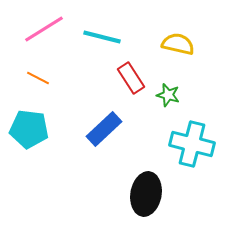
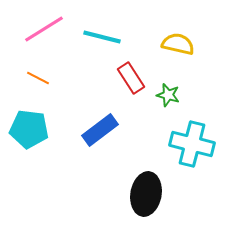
blue rectangle: moved 4 px left, 1 px down; rotated 6 degrees clockwise
